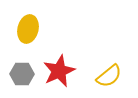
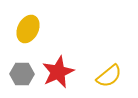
yellow ellipse: rotated 12 degrees clockwise
red star: moved 1 px left, 1 px down
